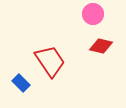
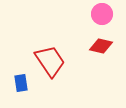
pink circle: moved 9 px right
blue rectangle: rotated 36 degrees clockwise
